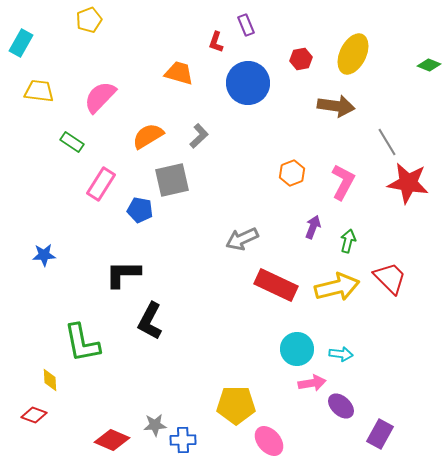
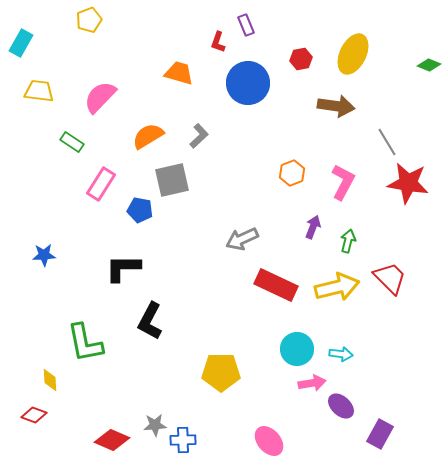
red L-shape at (216, 42): moved 2 px right
black L-shape at (123, 274): moved 6 px up
green L-shape at (82, 343): moved 3 px right
yellow pentagon at (236, 405): moved 15 px left, 33 px up
